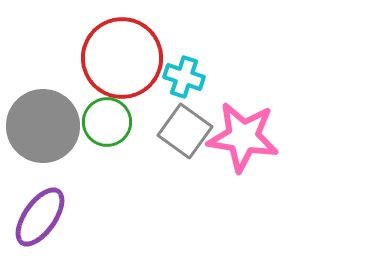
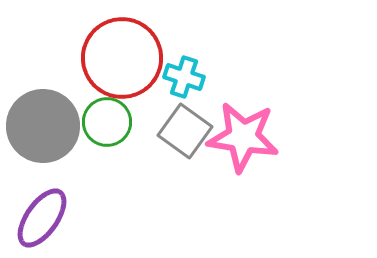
purple ellipse: moved 2 px right, 1 px down
